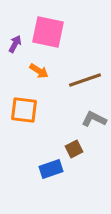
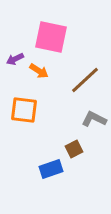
pink square: moved 3 px right, 5 px down
purple arrow: moved 15 px down; rotated 144 degrees counterclockwise
brown line: rotated 24 degrees counterclockwise
